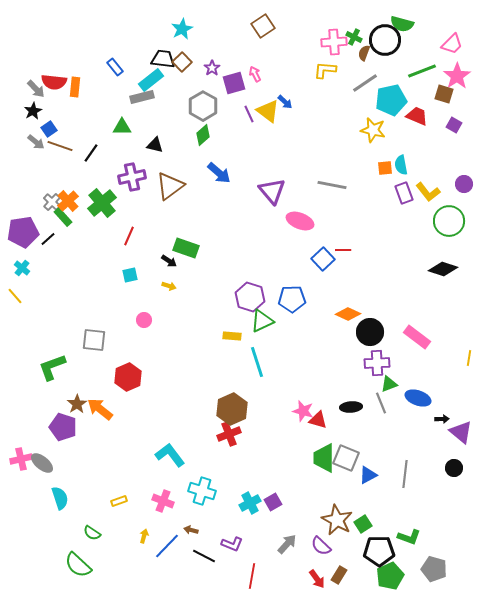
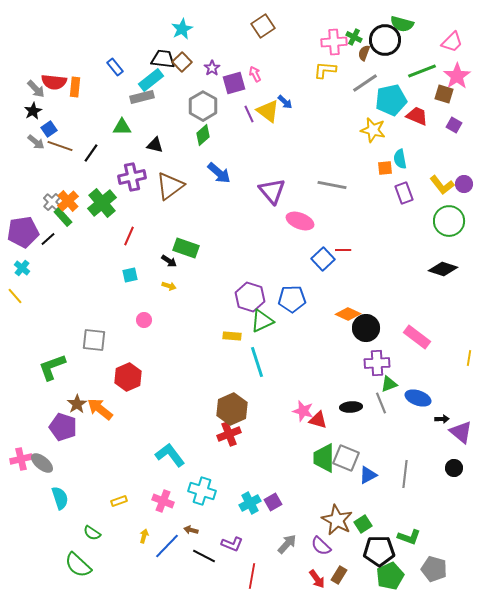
pink trapezoid at (452, 44): moved 2 px up
cyan semicircle at (401, 165): moved 1 px left, 6 px up
yellow L-shape at (428, 192): moved 14 px right, 7 px up
black circle at (370, 332): moved 4 px left, 4 px up
